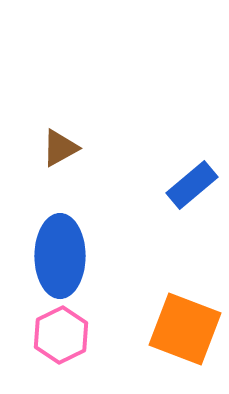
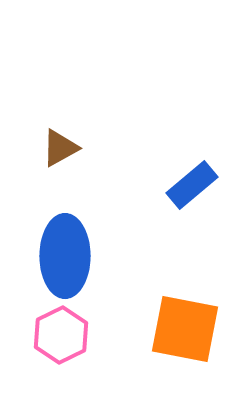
blue ellipse: moved 5 px right
orange square: rotated 10 degrees counterclockwise
